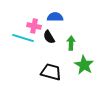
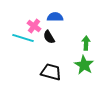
pink cross: rotated 24 degrees clockwise
green arrow: moved 15 px right
